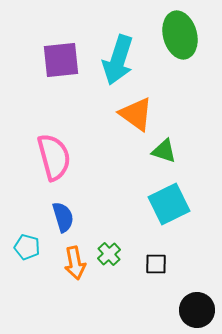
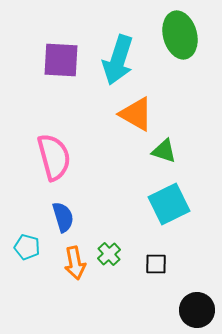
purple square: rotated 9 degrees clockwise
orange triangle: rotated 6 degrees counterclockwise
